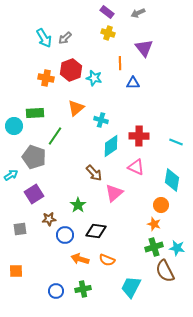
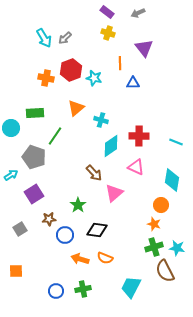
cyan circle at (14, 126): moved 3 px left, 2 px down
gray square at (20, 229): rotated 24 degrees counterclockwise
black diamond at (96, 231): moved 1 px right, 1 px up
orange semicircle at (107, 260): moved 2 px left, 2 px up
